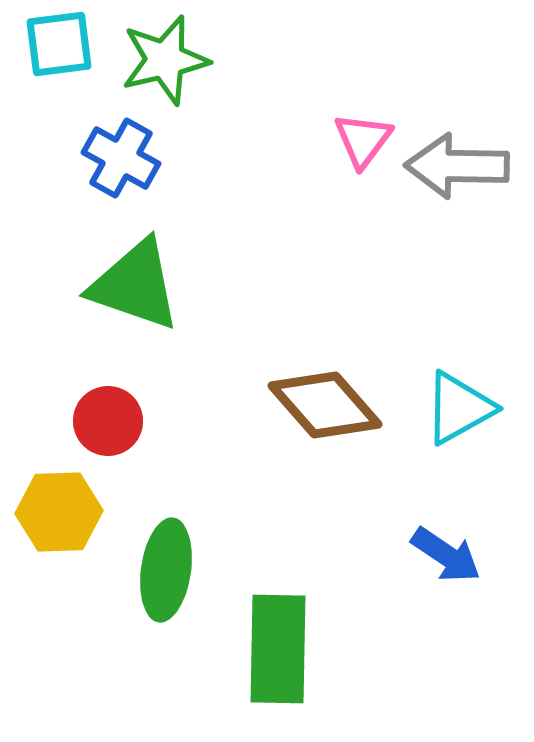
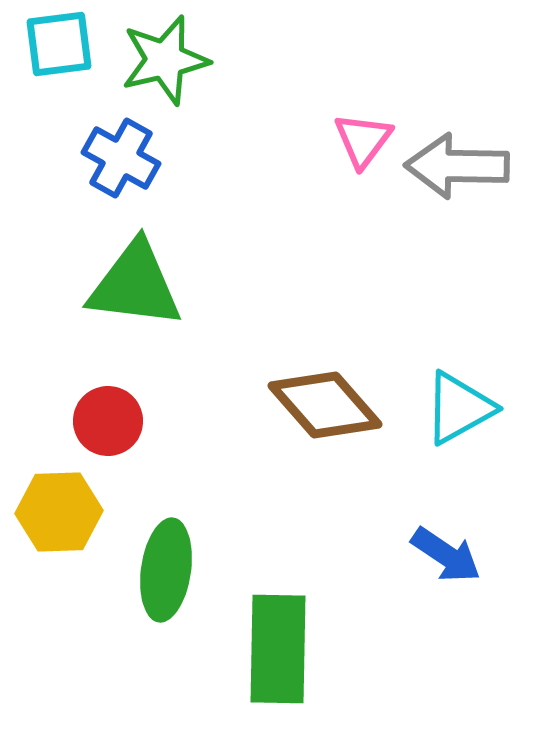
green triangle: rotated 12 degrees counterclockwise
